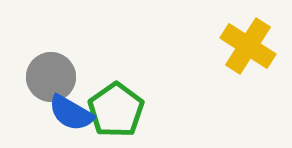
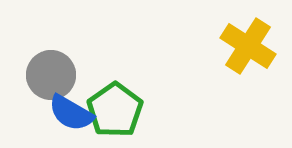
gray circle: moved 2 px up
green pentagon: moved 1 px left
